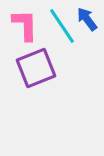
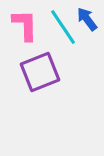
cyan line: moved 1 px right, 1 px down
purple square: moved 4 px right, 4 px down
